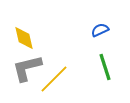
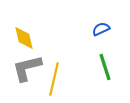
blue semicircle: moved 1 px right, 1 px up
yellow line: rotated 32 degrees counterclockwise
